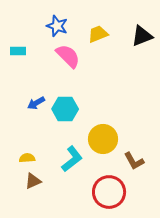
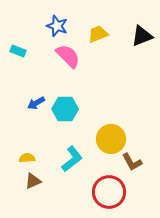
cyan rectangle: rotated 21 degrees clockwise
yellow circle: moved 8 px right
brown L-shape: moved 2 px left, 1 px down
